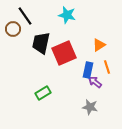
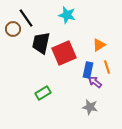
black line: moved 1 px right, 2 px down
